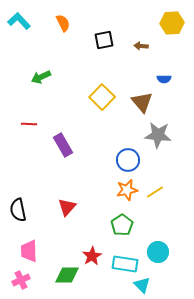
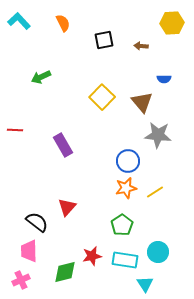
red line: moved 14 px left, 6 px down
blue circle: moved 1 px down
orange star: moved 1 px left, 2 px up
black semicircle: moved 19 px right, 12 px down; rotated 140 degrees clockwise
red star: rotated 18 degrees clockwise
cyan rectangle: moved 4 px up
green diamond: moved 2 px left, 3 px up; rotated 15 degrees counterclockwise
cyan triangle: moved 3 px right, 1 px up; rotated 12 degrees clockwise
